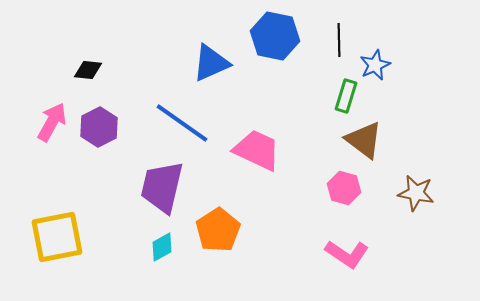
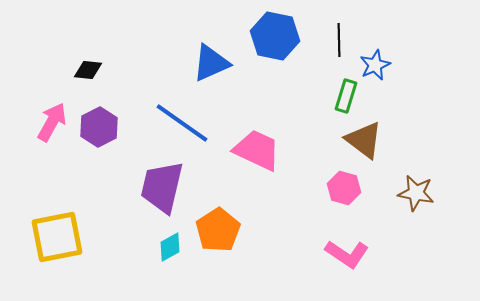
cyan diamond: moved 8 px right
